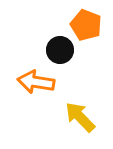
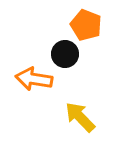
black circle: moved 5 px right, 4 px down
orange arrow: moved 2 px left, 3 px up
